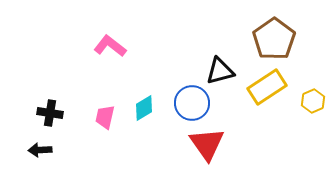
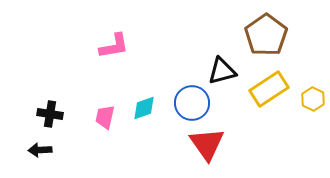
brown pentagon: moved 8 px left, 4 px up
pink L-shape: moved 4 px right; rotated 132 degrees clockwise
black triangle: moved 2 px right
yellow rectangle: moved 2 px right, 2 px down
yellow hexagon: moved 2 px up; rotated 10 degrees counterclockwise
cyan diamond: rotated 12 degrees clockwise
black cross: moved 1 px down
